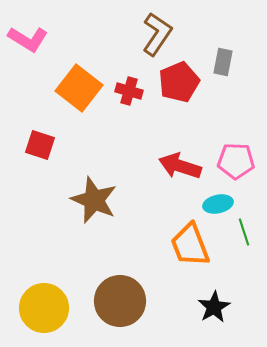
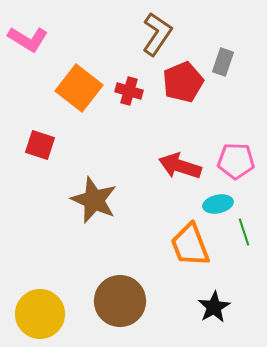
gray rectangle: rotated 8 degrees clockwise
red pentagon: moved 4 px right
yellow circle: moved 4 px left, 6 px down
